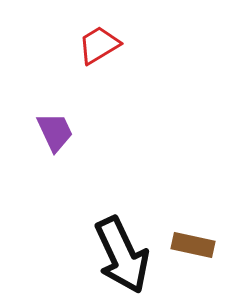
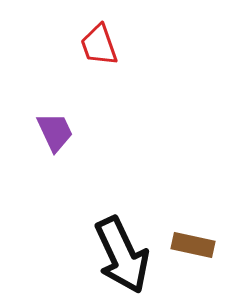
red trapezoid: rotated 78 degrees counterclockwise
